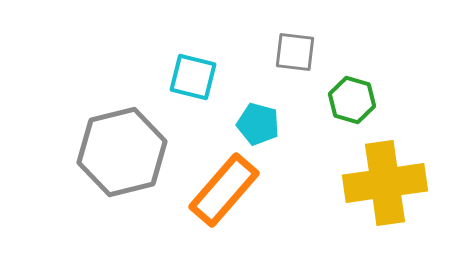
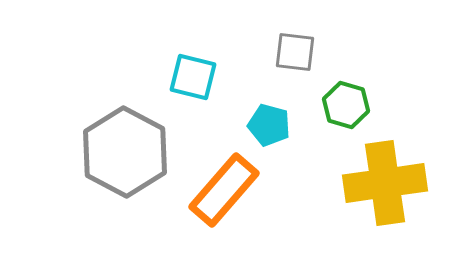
green hexagon: moved 6 px left, 5 px down
cyan pentagon: moved 11 px right, 1 px down
gray hexagon: moved 3 px right; rotated 18 degrees counterclockwise
